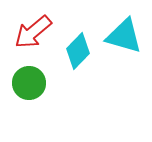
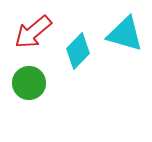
cyan triangle: moved 1 px right, 2 px up
